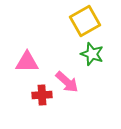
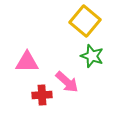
yellow square: rotated 20 degrees counterclockwise
green star: moved 2 px down
